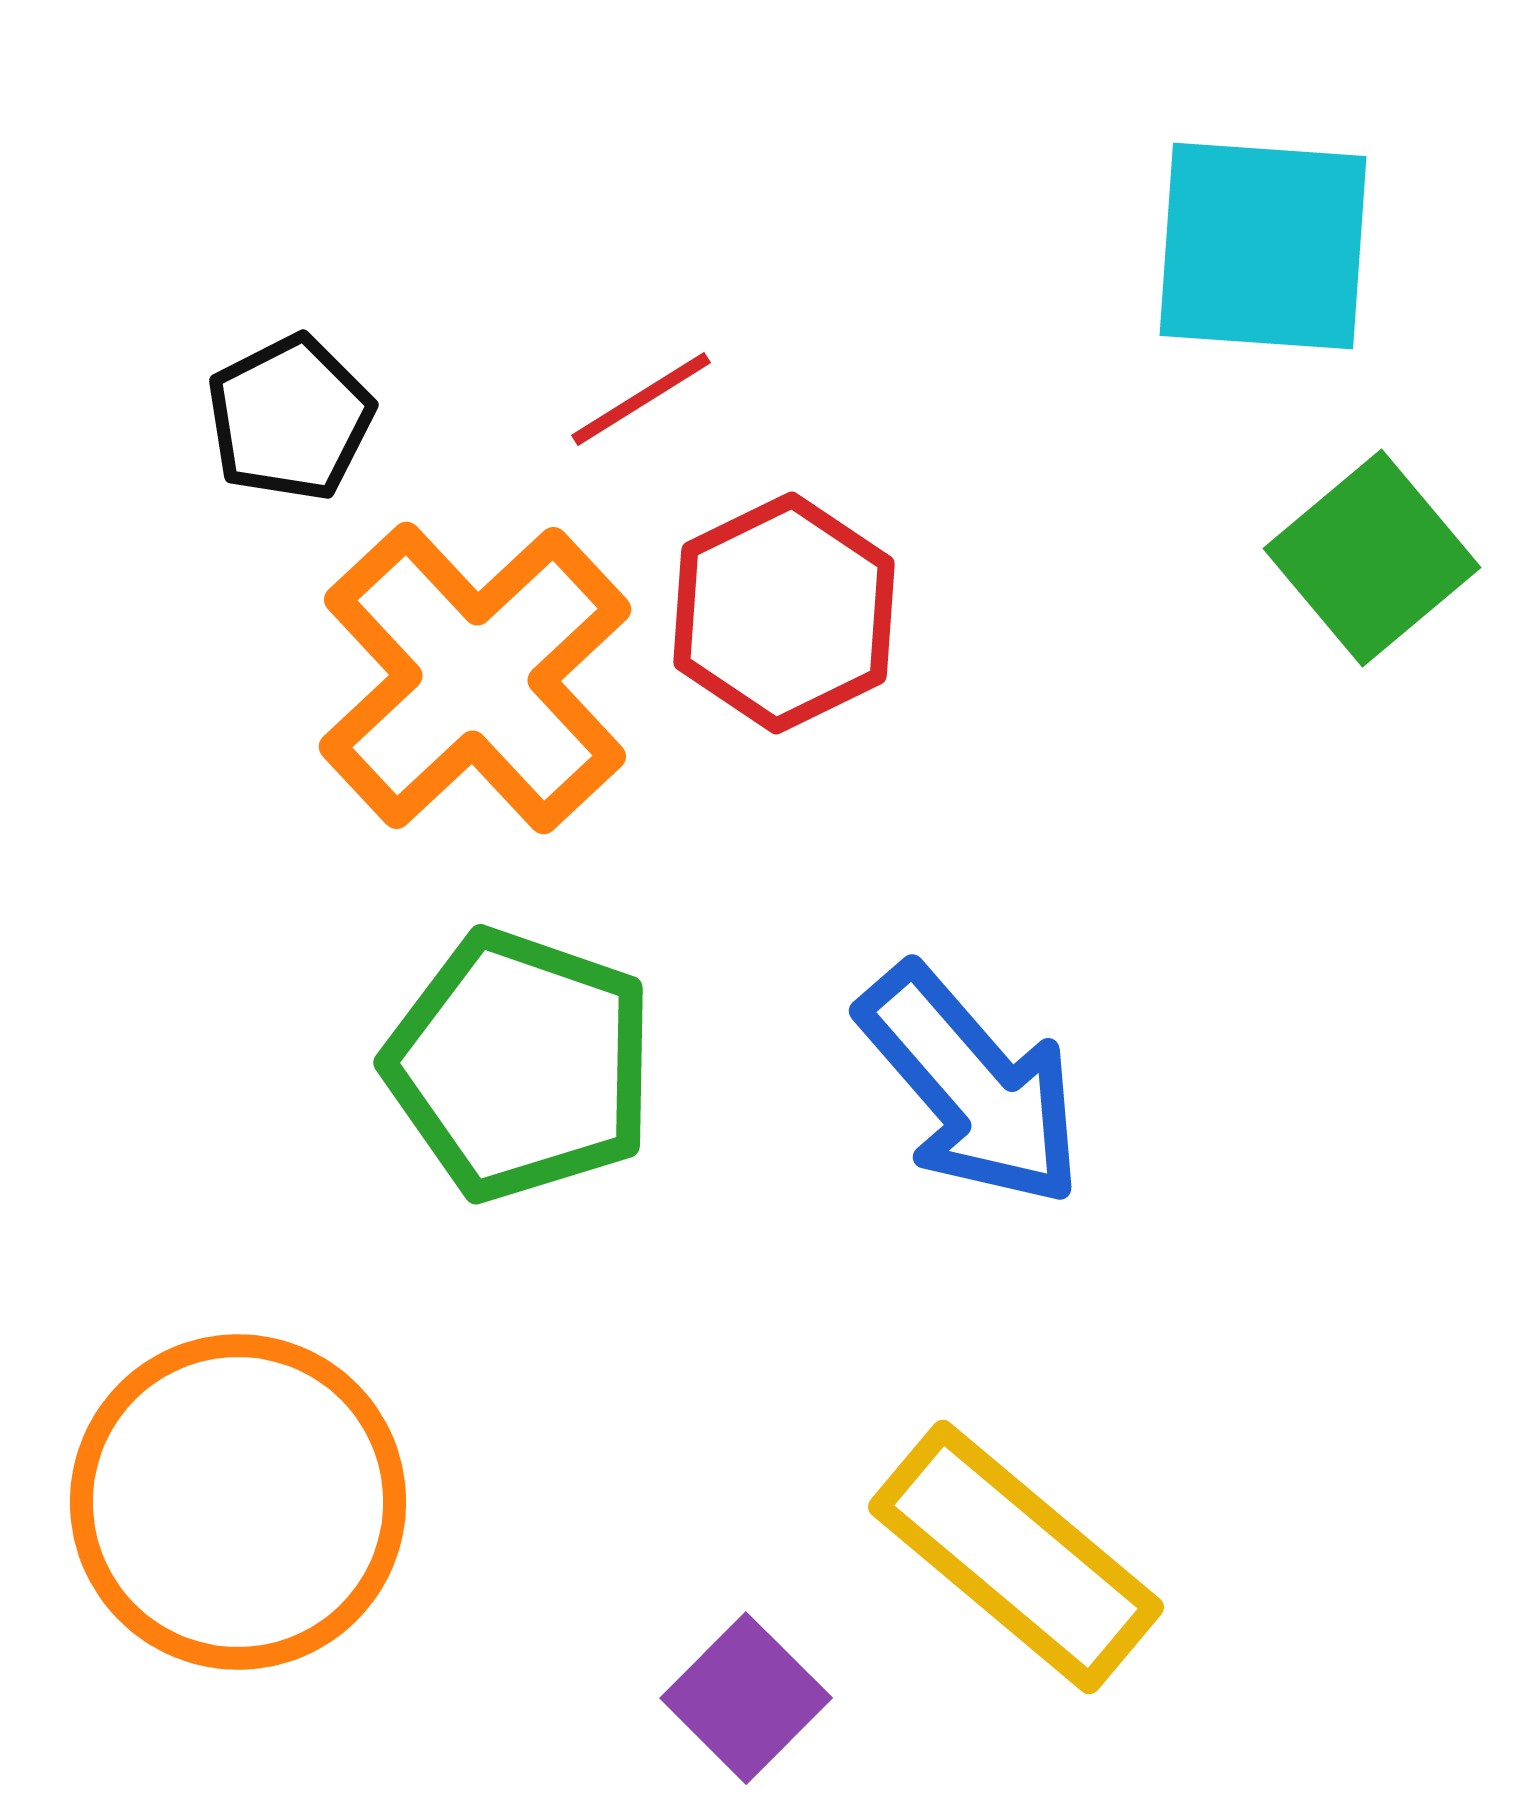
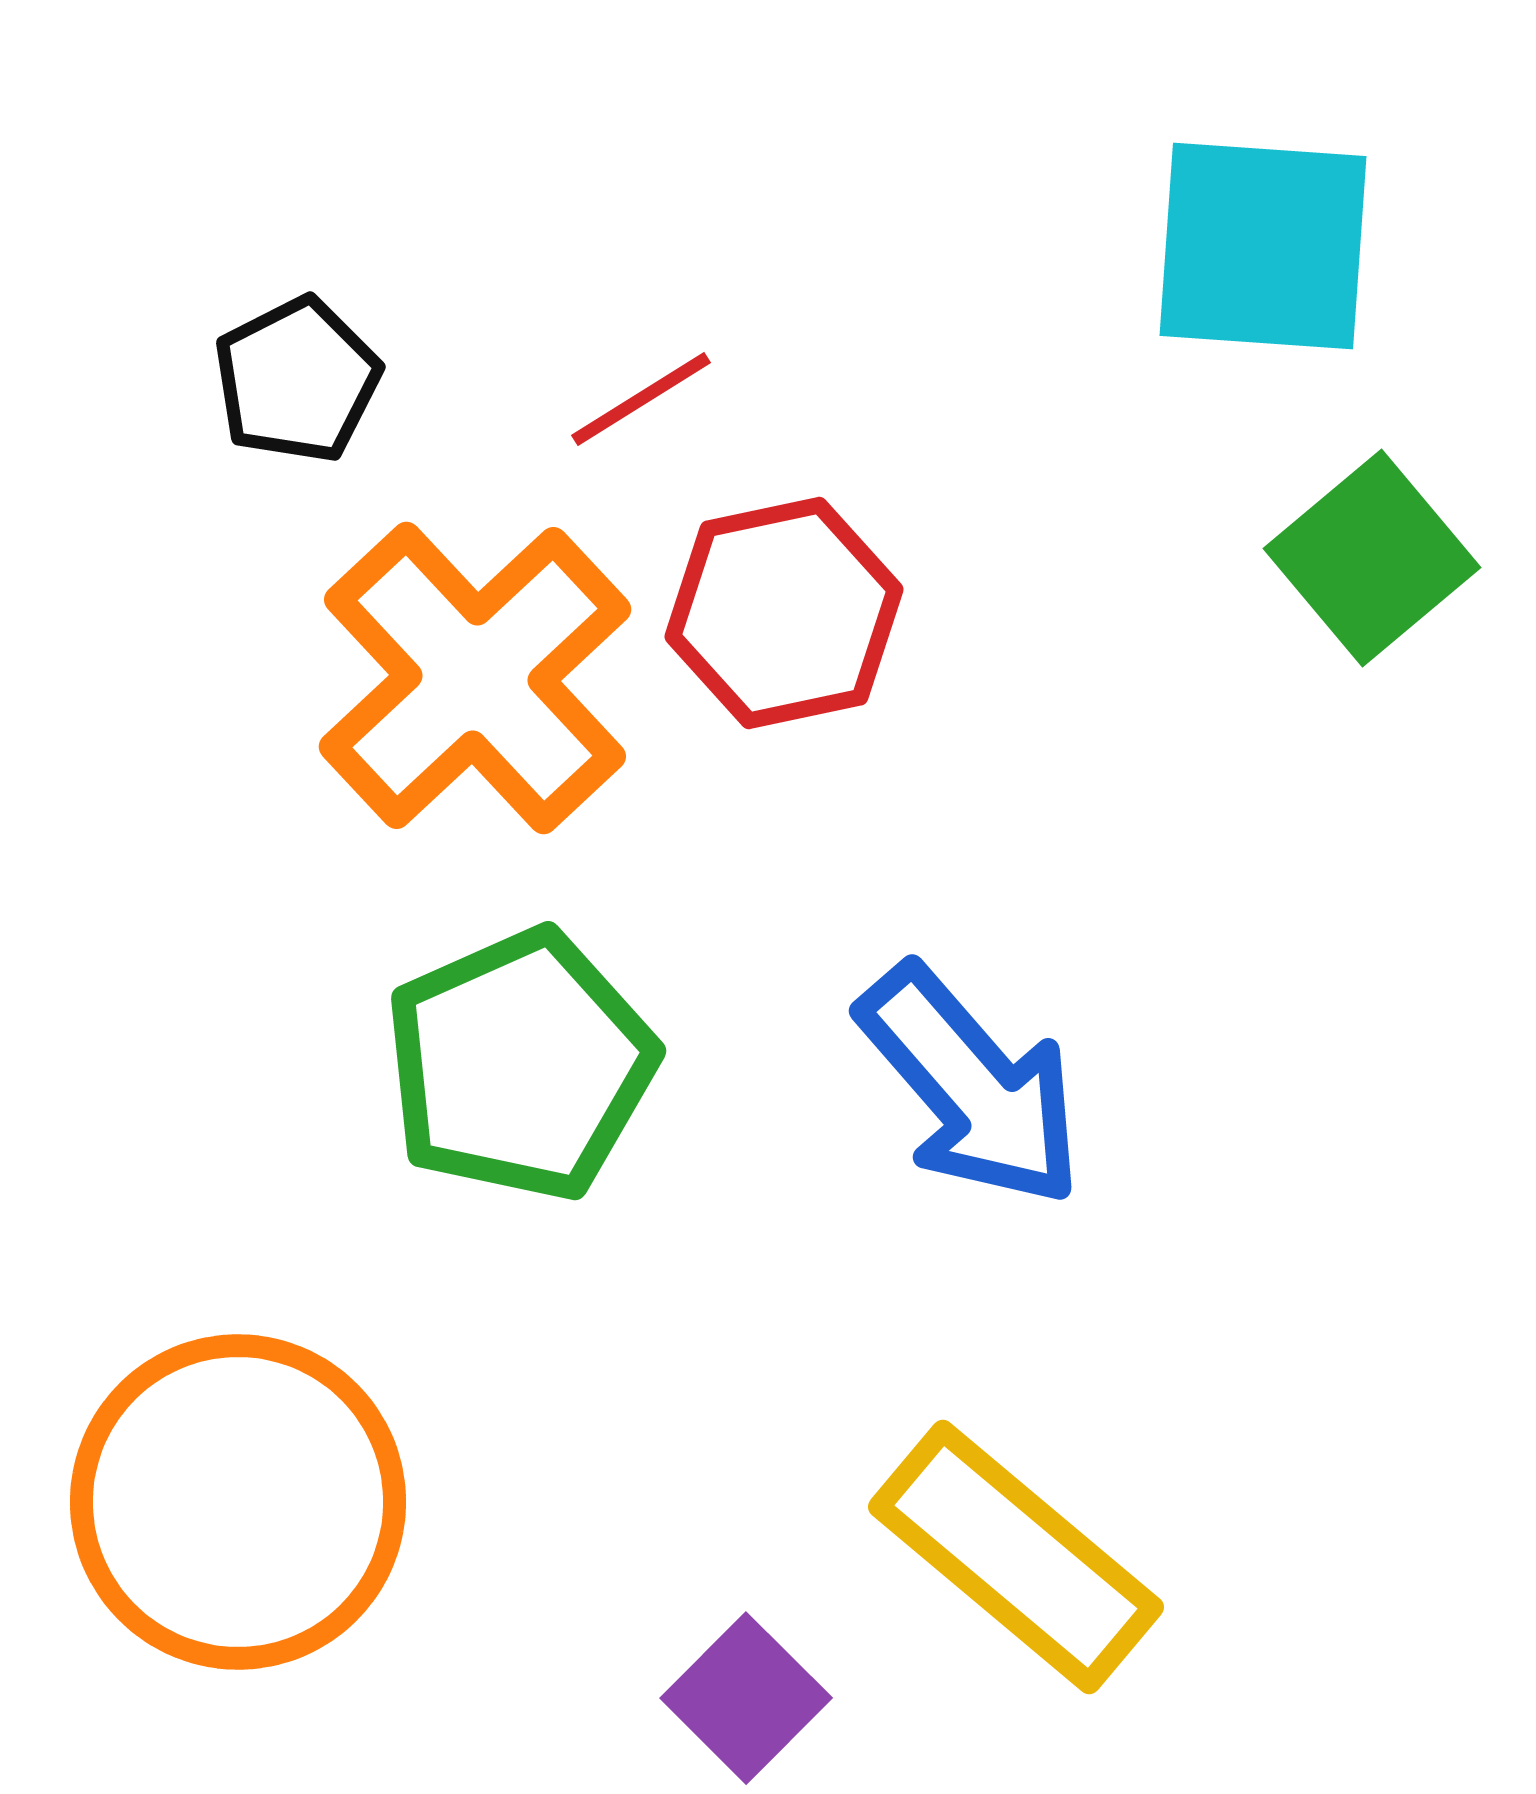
black pentagon: moved 7 px right, 38 px up
red hexagon: rotated 14 degrees clockwise
green pentagon: rotated 29 degrees clockwise
